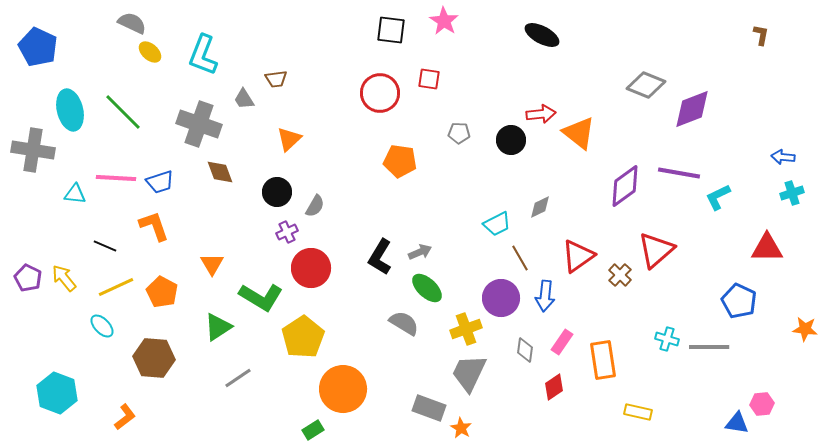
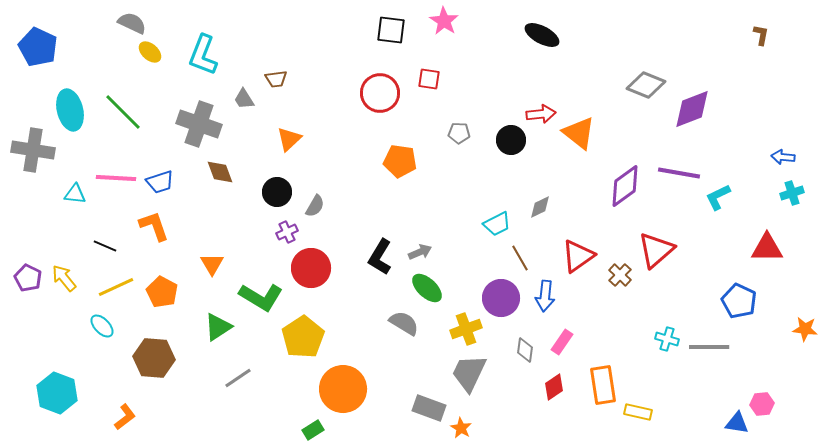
orange rectangle at (603, 360): moved 25 px down
